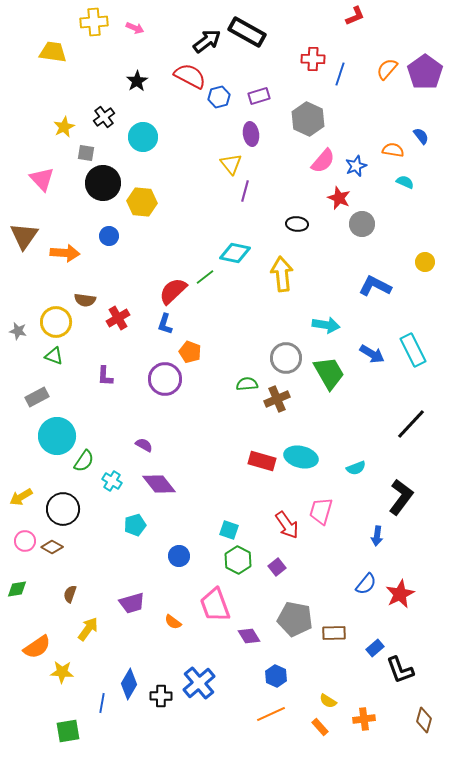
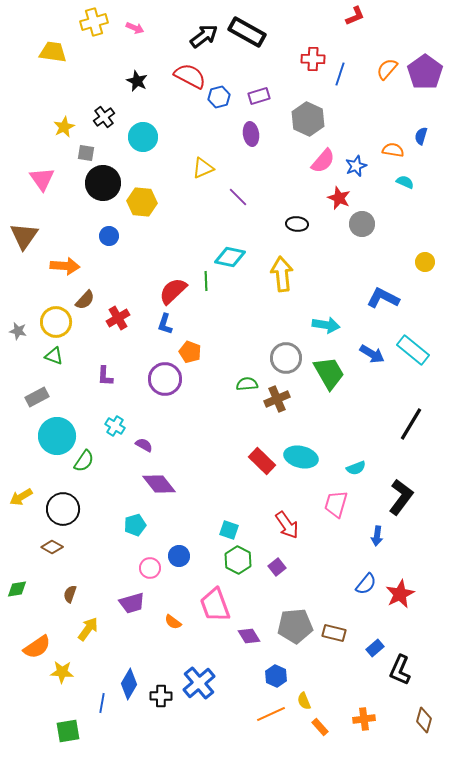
yellow cross at (94, 22): rotated 12 degrees counterclockwise
black arrow at (207, 41): moved 3 px left, 5 px up
black star at (137, 81): rotated 15 degrees counterclockwise
blue semicircle at (421, 136): rotated 126 degrees counterclockwise
yellow triangle at (231, 164): moved 28 px left, 4 px down; rotated 45 degrees clockwise
pink triangle at (42, 179): rotated 8 degrees clockwise
purple line at (245, 191): moved 7 px left, 6 px down; rotated 60 degrees counterclockwise
orange arrow at (65, 253): moved 13 px down
cyan diamond at (235, 253): moved 5 px left, 4 px down
green line at (205, 277): moved 1 px right, 4 px down; rotated 54 degrees counterclockwise
blue L-shape at (375, 286): moved 8 px right, 12 px down
brown semicircle at (85, 300): rotated 55 degrees counterclockwise
cyan rectangle at (413, 350): rotated 24 degrees counterclockwise
black line at (411, 424): rotated 12 degrees counterclockwise
red rectangle at (262, 461): rotated 28 degrees clockwise
cyan cross at (112, 481): moved 3 px right, 55 px up
pink trapezoid at (321, 511): moved 15 px right, 7 px up
pink circle at (25, 541): moved 125 px right, 27 px down
gray pentagon at (295, 619): moved 7 px down; rotated 16 degrees counterclockwise
brown rectangle at (334, 633): rotated 15 degrees clockwise
black L-shape at (400, 670): rotated 44 degrees clockwise
yellow semicircle at (328, 701): moved 24 px left; rotated 36 degrees clockwise
